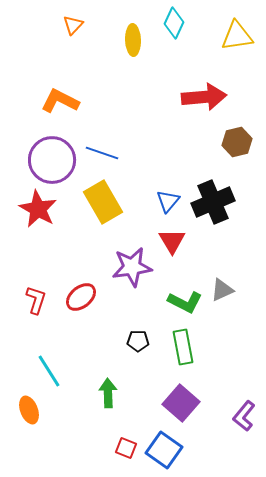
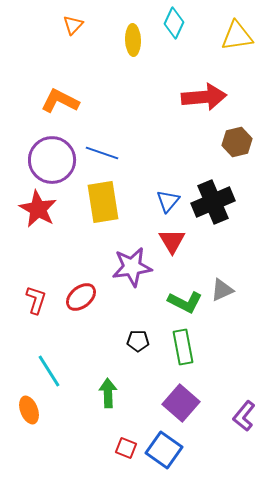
yellow rectangle: rotated 21 degrees clockwise
